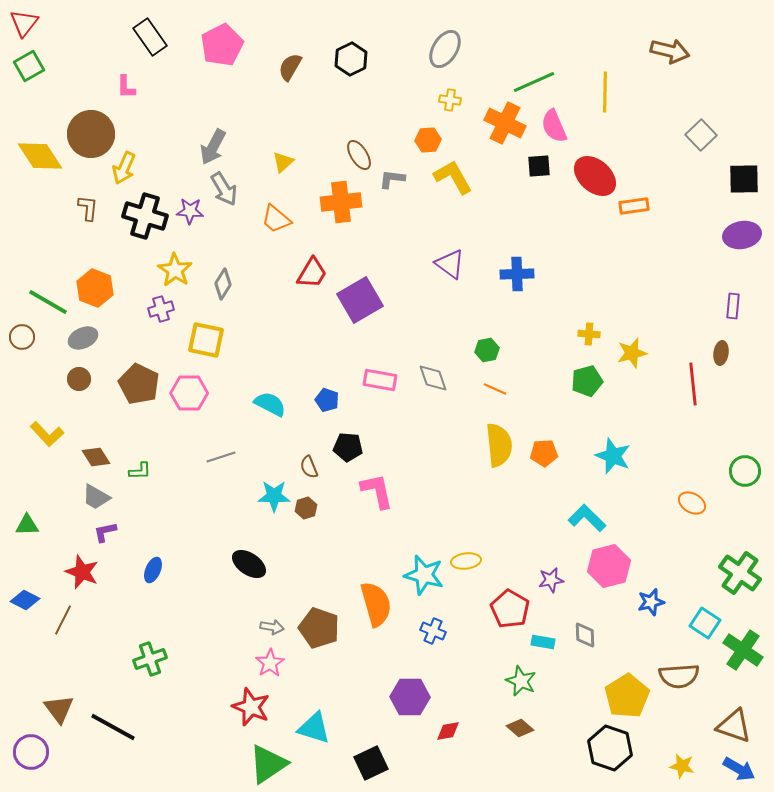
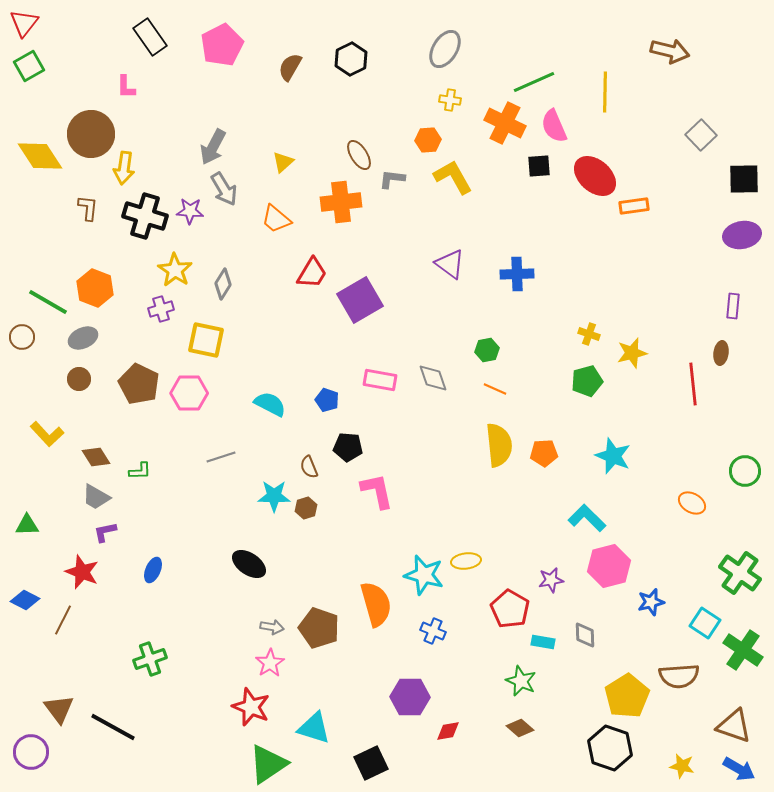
yellow arrow at (124, 168): rotated 16 degrees counterclockwise
yellow cross at (589, 334): rotated 15 degrees clockwise
